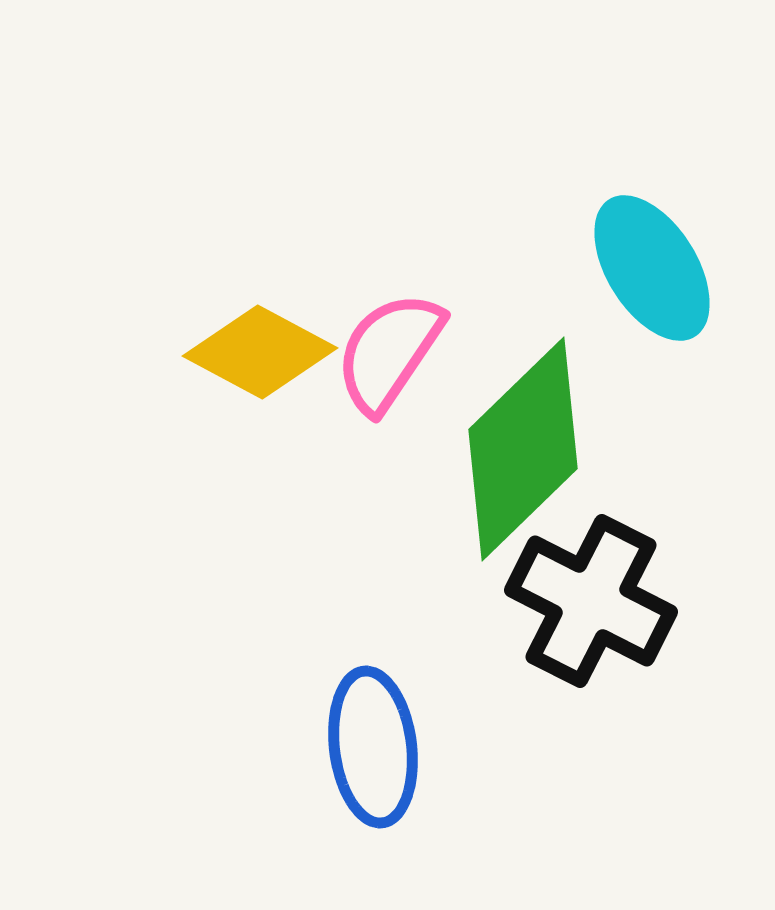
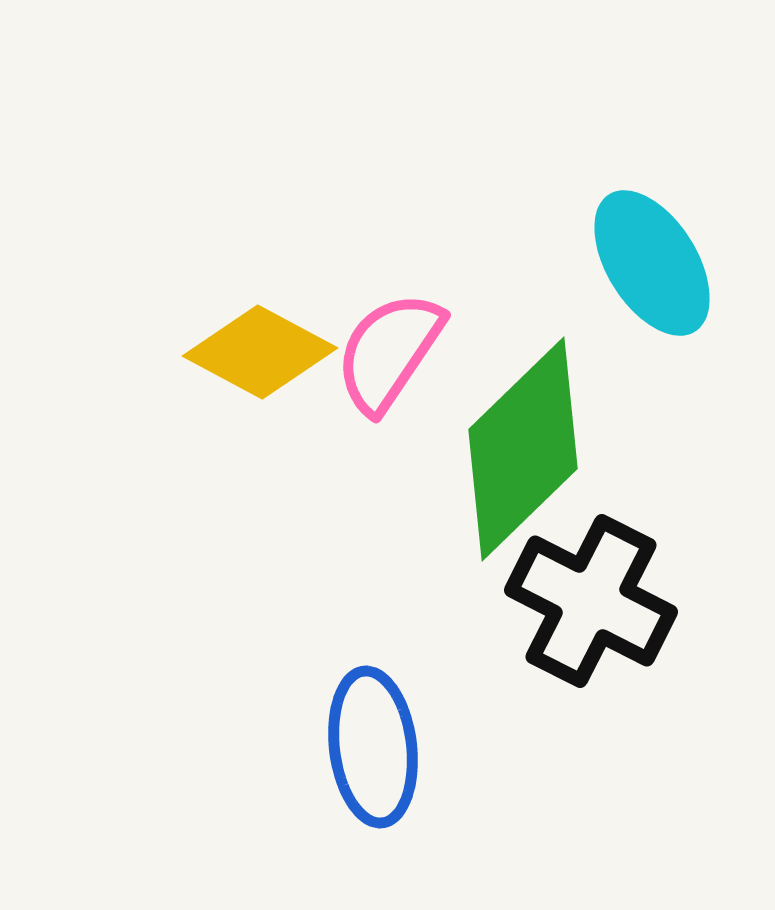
cyan ellipse: moved 5 px up
